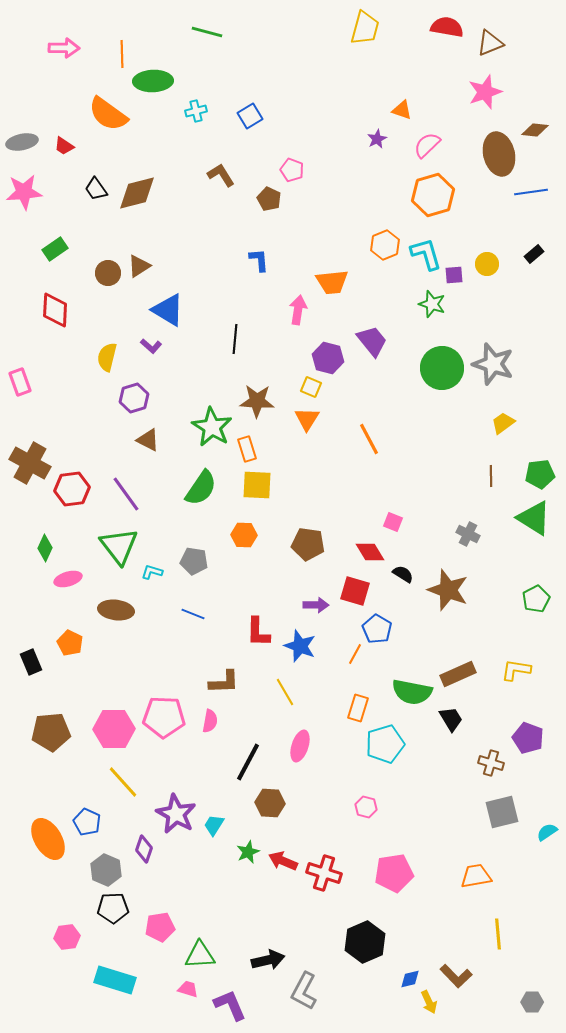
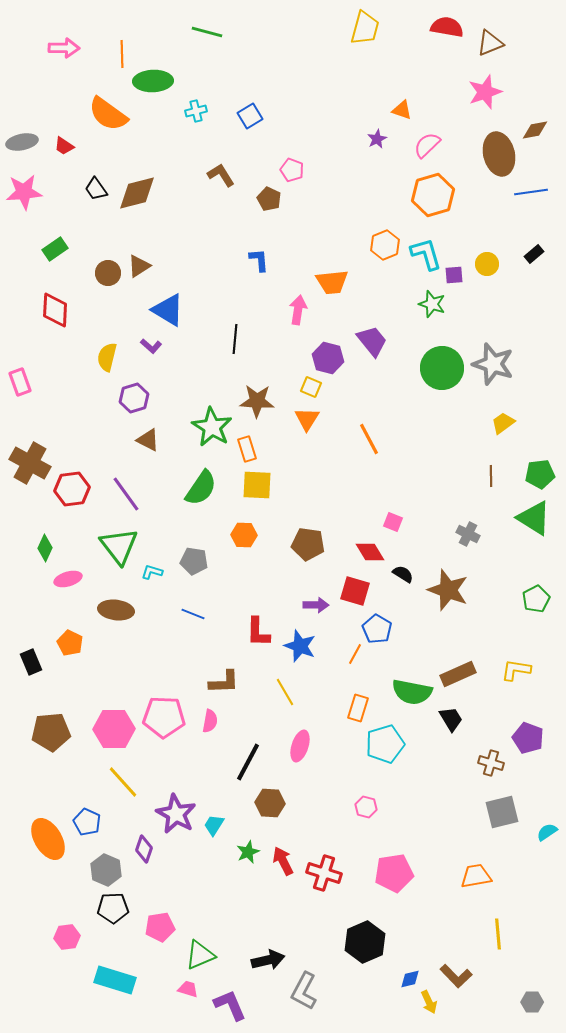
brown diamond at (535, 130): rotated 16 degrees counterclockwise
red arrow at (283, 861): rotated 40 degrees clockwise
green triangle at (200, 955): rotated 20 degrees counterclockwise
